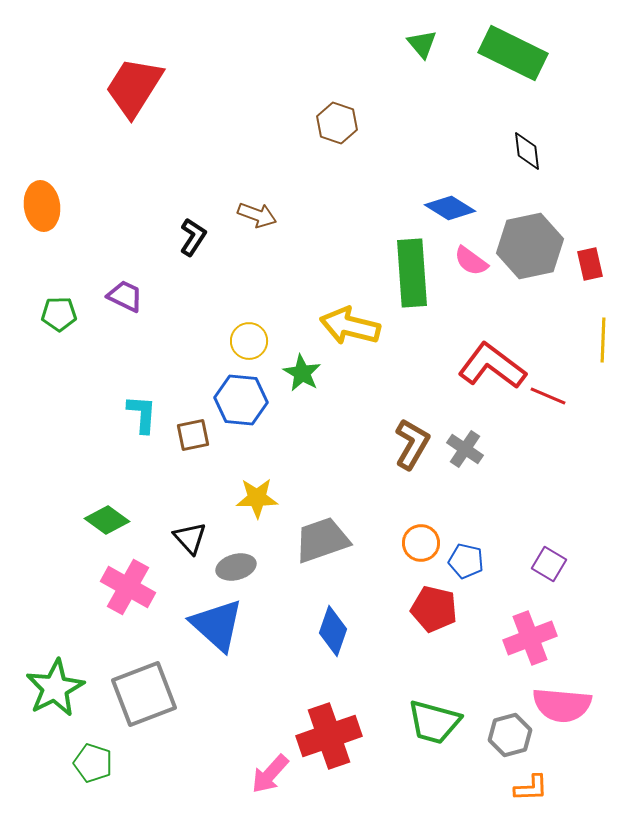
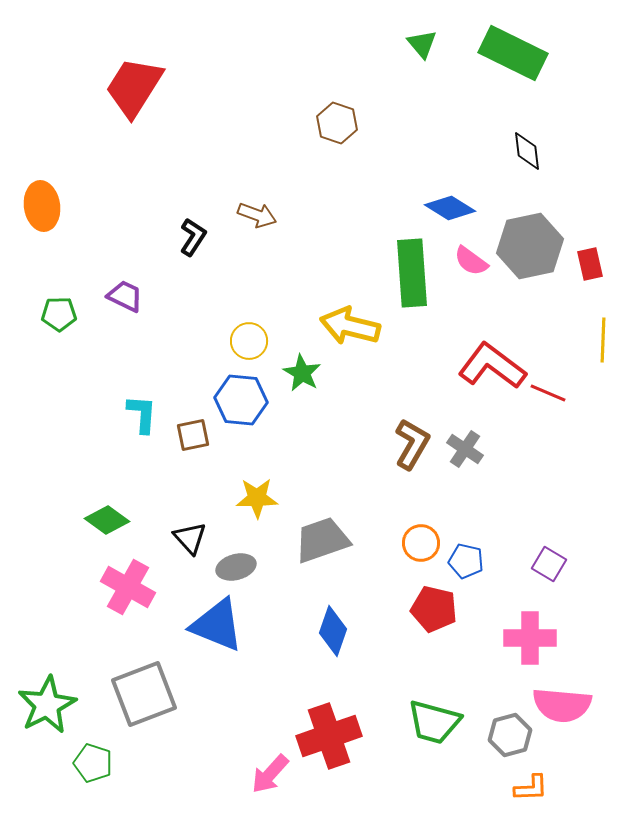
red line at (548, 396): moved 3 px up
blue triangle at (217, 625): rotated 20 degrees counterclockwise
pink cross at (530, 638): rotated 21 degrees clockwise
green star at (55, 688): moved 8 px left, 17 px down
